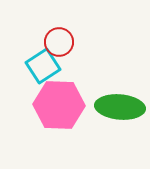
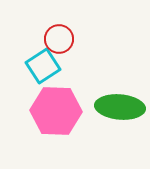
red circle: moved 3 px up
pink hexagon: moved 3 px left, 6 px down
